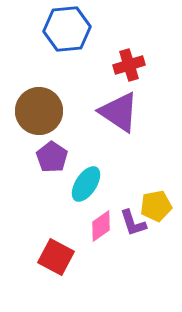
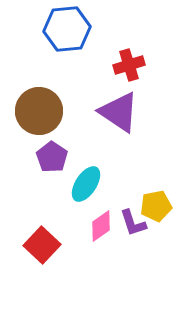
red square: moved 14 px left, 12 px up; rotated 15 degrees clockwise
